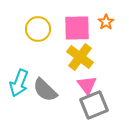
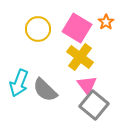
pink square: rotated 32 degrees clockwise
gray square: rotated 28 degrees counterclockwise
